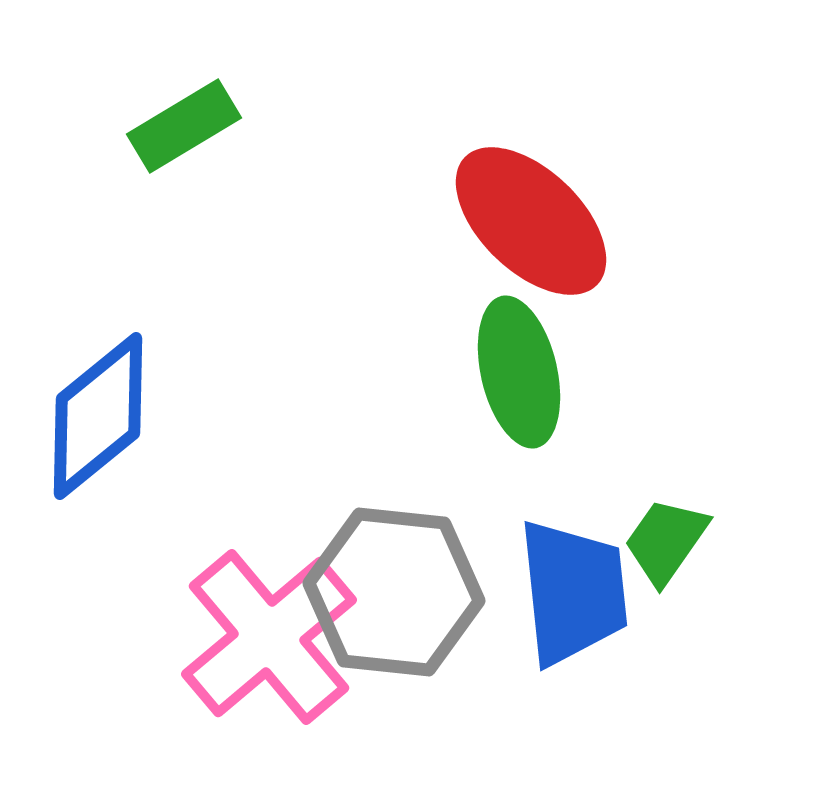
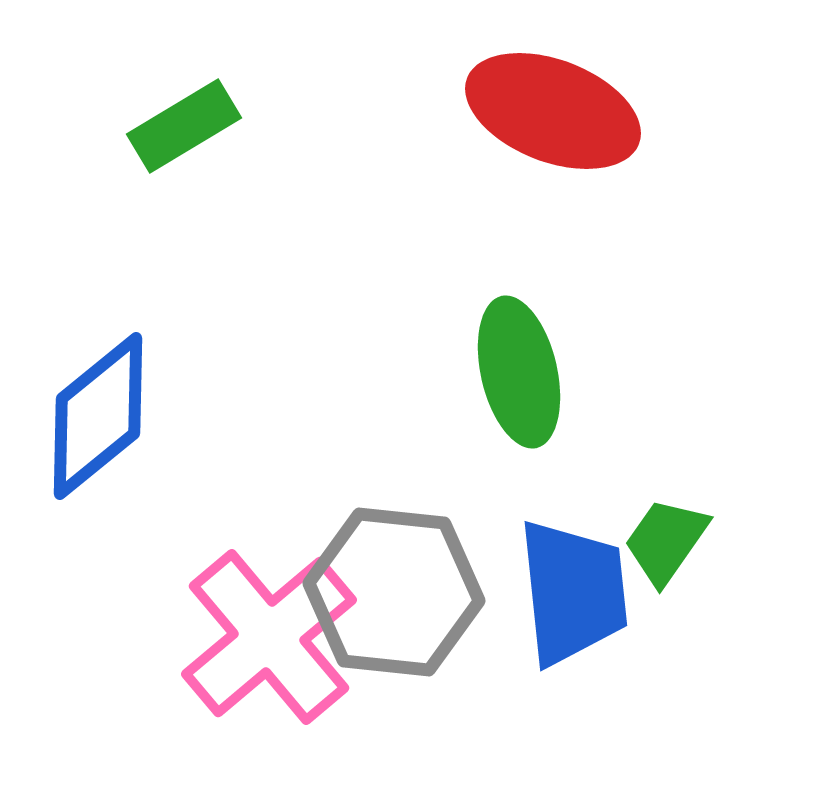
red ellipse: moved 22 px right, 110 px up; rotated 23 degrees counterclockwise
